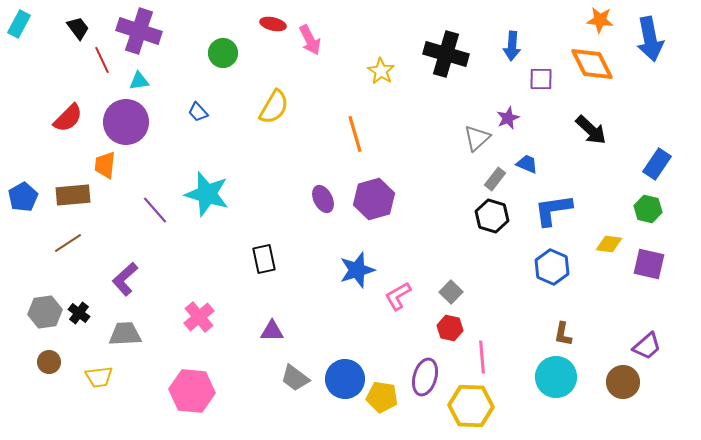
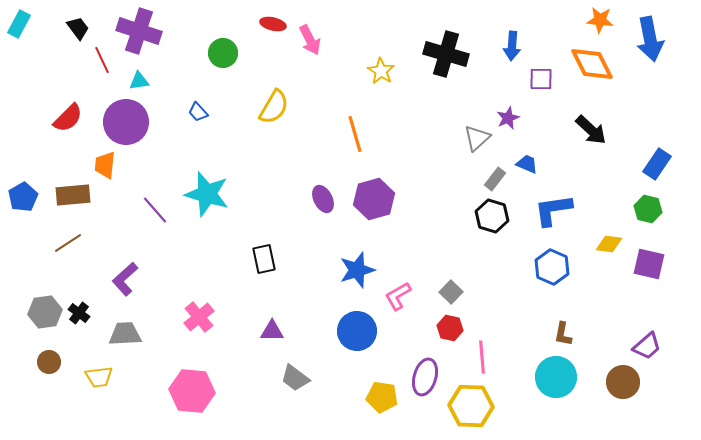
blue circle at (345, 379): moved 12 px right, 48 px up
